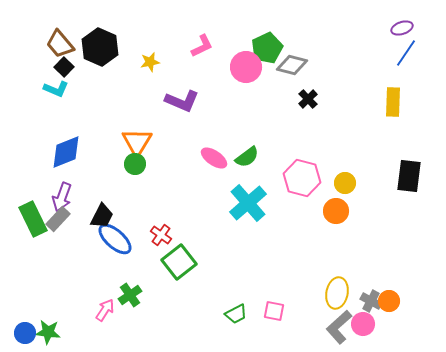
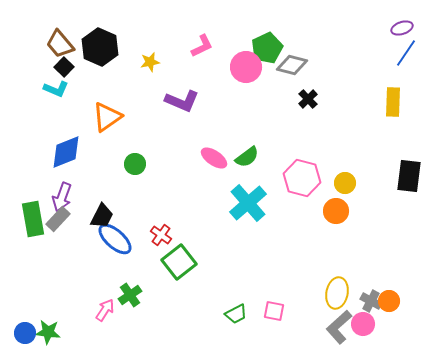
orange triangle at (137, 142): moved 30 px left, 25 px up; rotated 24 degrees clockwise
green rectangle at (33, 219): rotated 16 degrees clockwise
